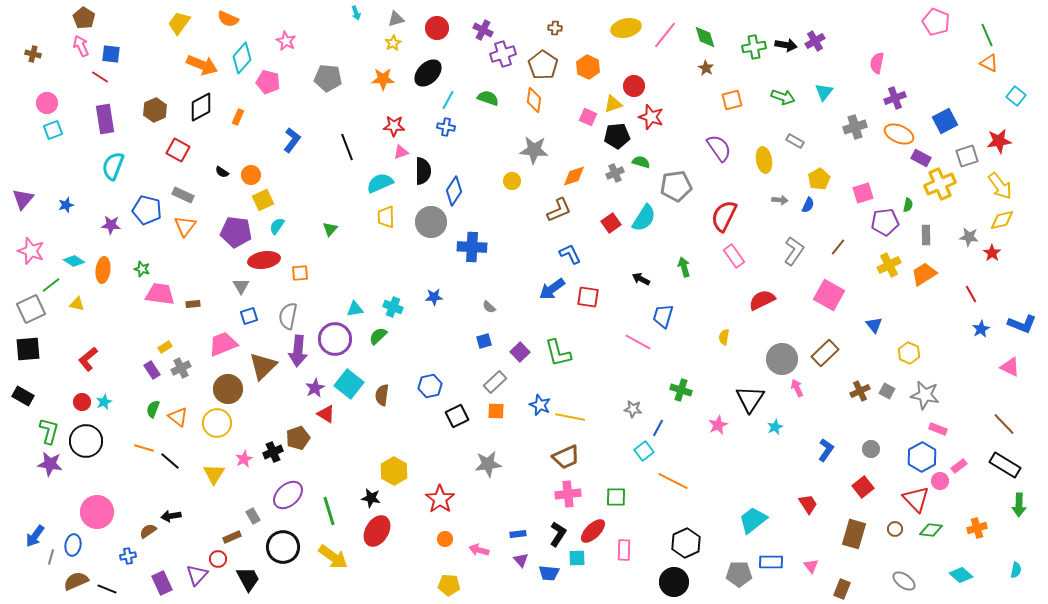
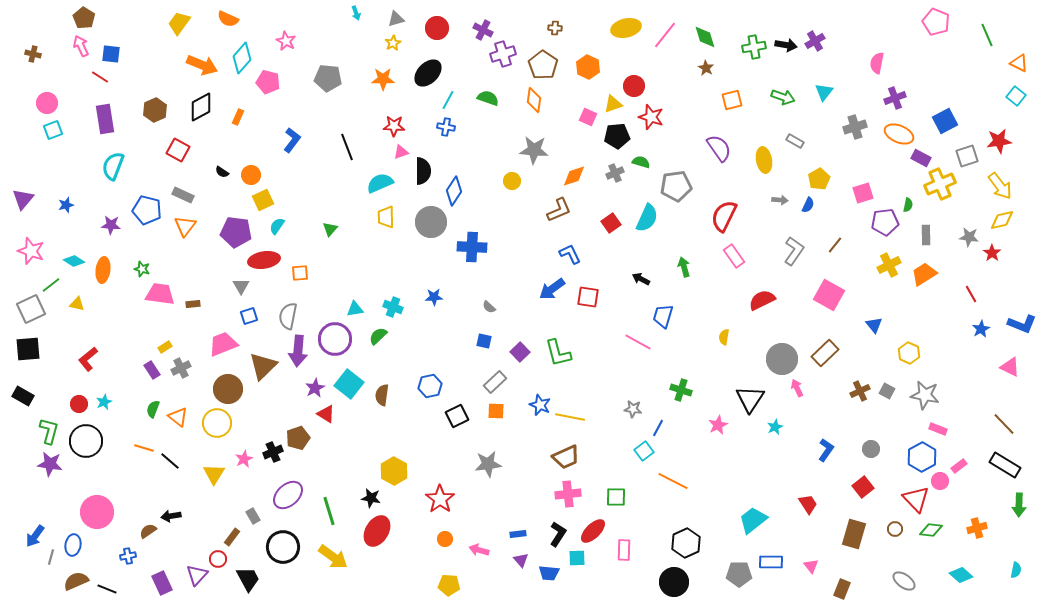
orange triangle at (989, 63): moved 30 px right
cyan semicircle at (644, 218): moved 3 px right; rotated 8 degrees counterclockwise
brown line at (838, 247): moved 3 px left, 2 px up
blue square at (484, 341): rotated 28 degrees clockwise
red circle at (82, 402): moved 3 px left, 2 px down
brown rectangle at (232, 537): rotated 30 degrees counterclockwise
